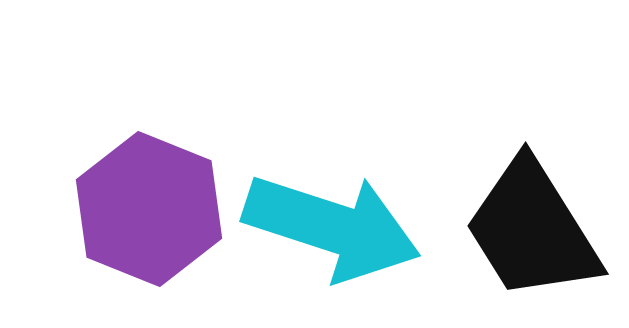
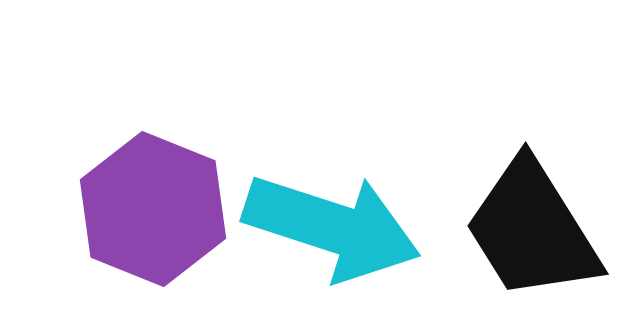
purple hexagon: moved 4 px right
